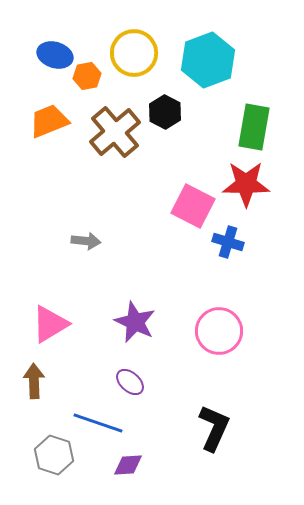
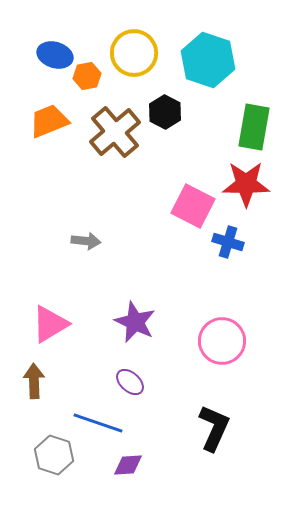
cyan hexagon: rotated 20 degrees counterclockwise
pink circle: moved 3 px right, 10 px down
